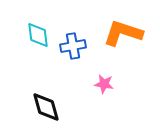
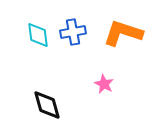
blue cross: moved 14 px up
pink star: rotated 18 degrees clockwise
black diamond: moved 1 px right, 2 px up
